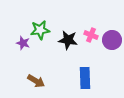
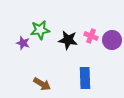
pink cross: moved 1 px down
brown arrow: moved 6 px right, 3 px down
